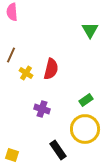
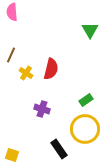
black rectangle: moved 1 px right, 1 px up
